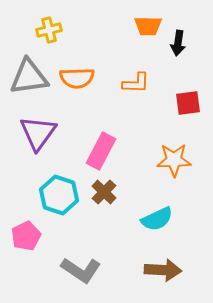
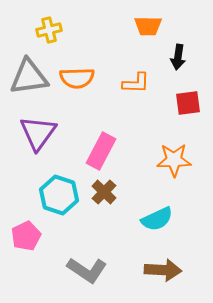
black arrow: moved 14 px down
gray L-shape: moved 6 px right
